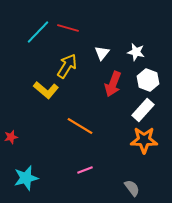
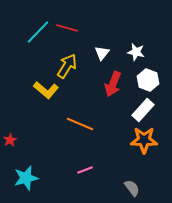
red line: moved 1 px left
orange line: moved 2 px up; rotated 8 degrees counterclockwise
red star: moved 1 px left, 3 px down; rotated 16 degrees counterclockwise
